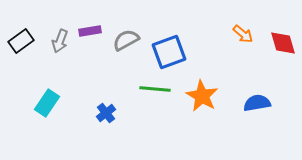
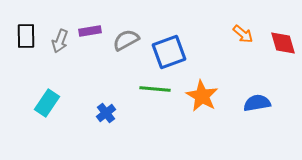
black rectangle: moved 5 px right, 5 px up; rotated 55 degrees counterclockwise
